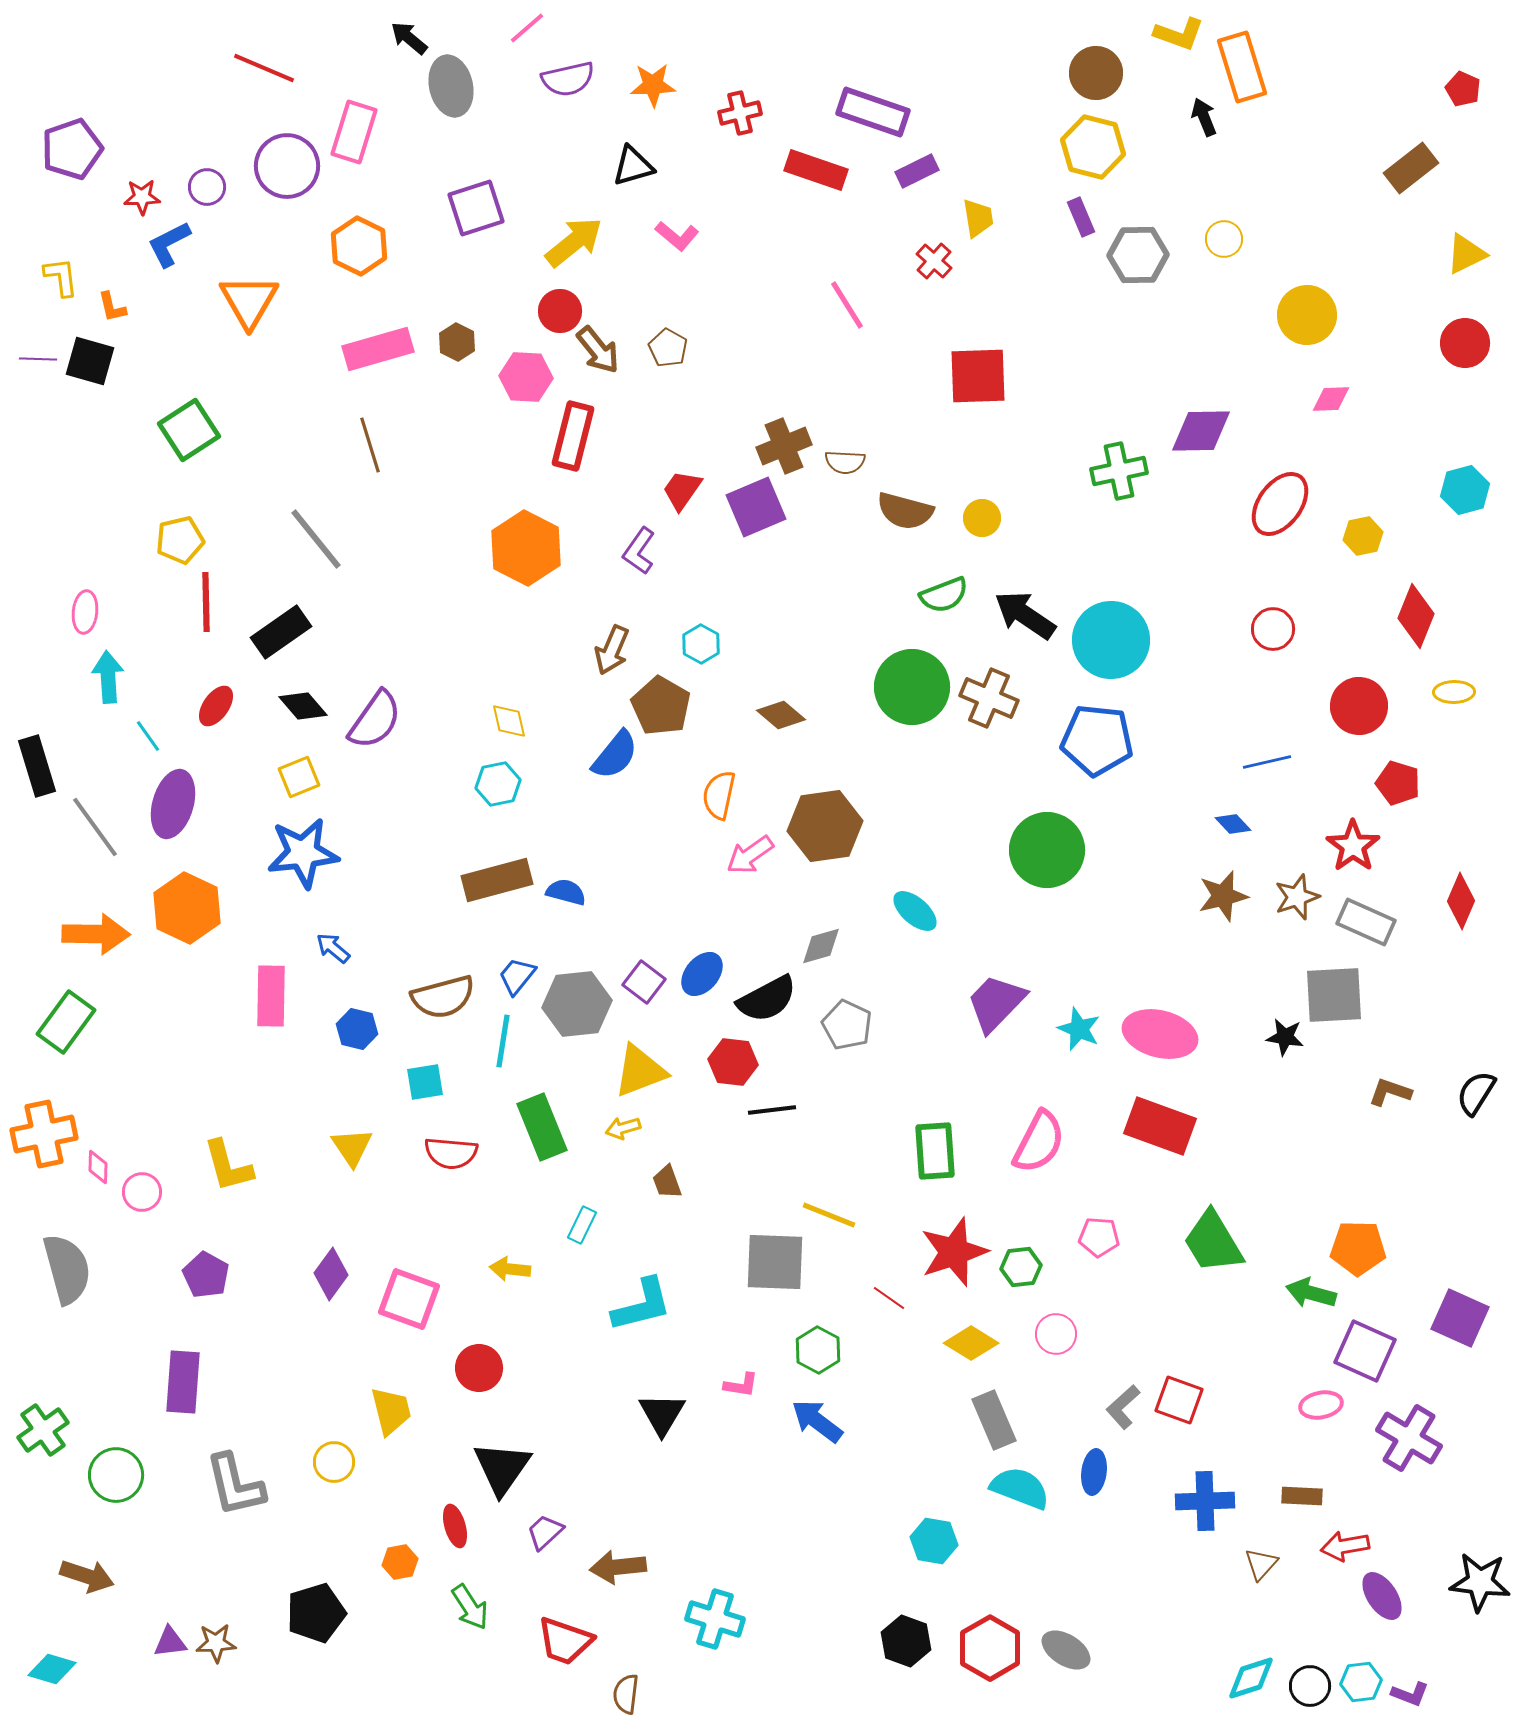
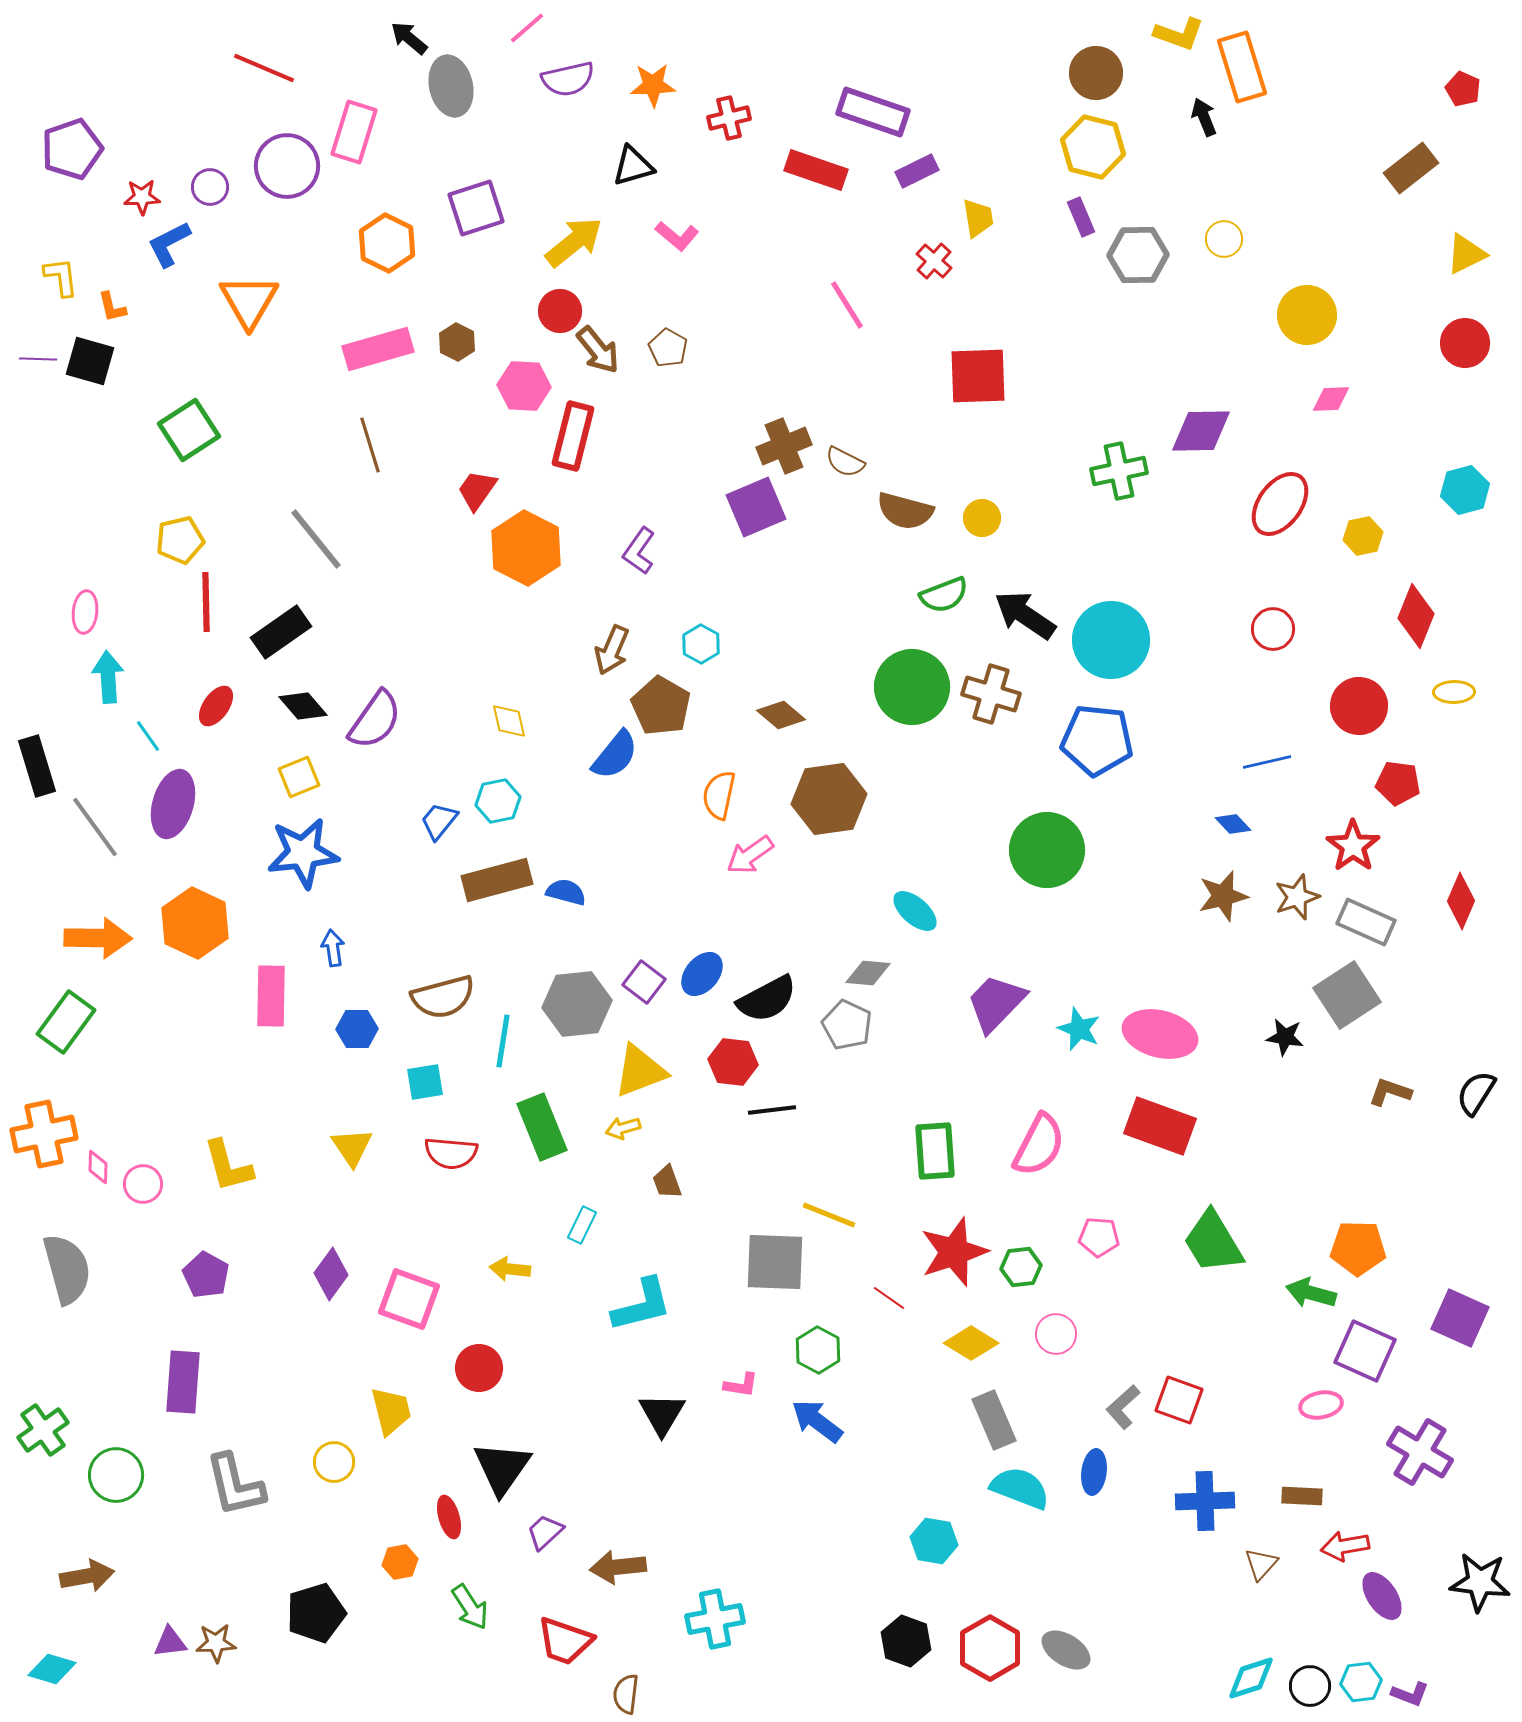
red cross at (740, 113): moved 11 px left, 5 px down
purple circle at (207, 187): moved 3 px right
orange hexagon at (359, 246): moved 28 px right, 3 px up
pink hexagon at (526, 377): moved 2 px left, 9 px down
brown semicircle at (845, 462): rotated 24 degrees clockwise
red trapezoid at (682, 490): moved 205 px left
brown cross at (989, 698): moved 2 px right, 4 px up; rotated 6 degrees counterclockwise
red pentagon at (1398, 783): rotated 9 degrees counterclockwise
cyan hexagon at (498, 784): moved 17 px down
brown hexagon at (825, 826): moved 4 px right, 27 px up
orange hexagon at (187, 908): moved 8 px right, 15 px down
orange arrow at (96, 934): moved 2 px right, 4 px down
gray diamond at (821, 946): moved 47 px right, 27 px down; rotated 21 degrees clockwise
blue arrow at (333, 948): rotated 42 degrees clockwise
blue trapezoid at (517, 976): moved 78 px left, 155 px up
gray square at (1334, 995): moved 13 px right; rotated 30 degrees counterclockwise
blue hexagon at (357, 1029): rotated 15 degrees counterclockwise
pink semicircle at (1039, 1142): moved 3 px down
pink circle at (142, 1192): moved 1 px right, 8 px up
purple cross at (1409, 1438): moved 11 px right, 14 px down
red ellipse at (455, 1526): moved 6 px left, 9 px up
brown arrow at (87, 1576): rotated 28 degrees counterclockwise
cyan cross at (715, 1619): rotated 28 degrees counterclockwise
